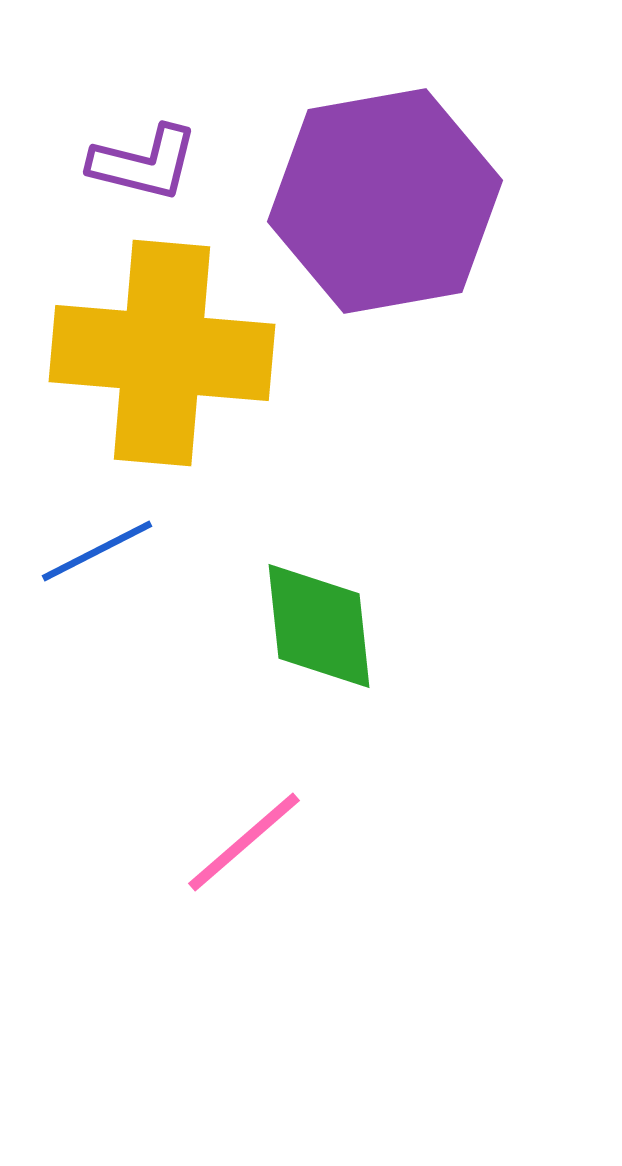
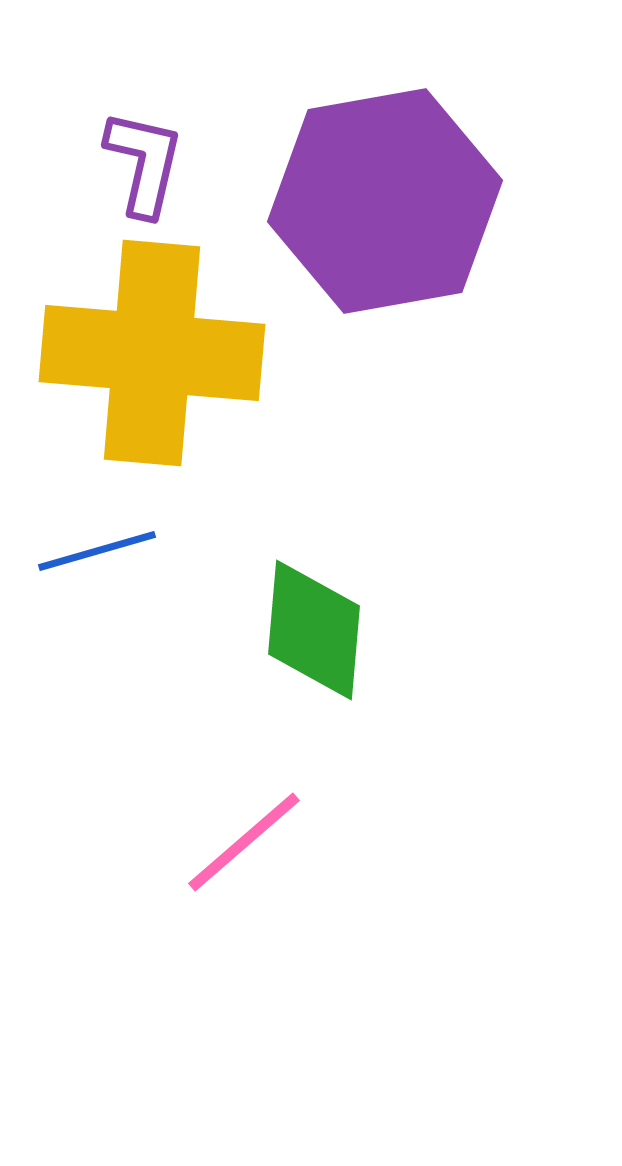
purple L-shape: rotated 91 degrees counterclockwise
yellow cross: moved 10 px left
blue line: rotated 11 degrees clockwise
green diamond: moved 5 px left, 4 px down; rotated 11 degrees clockwise
